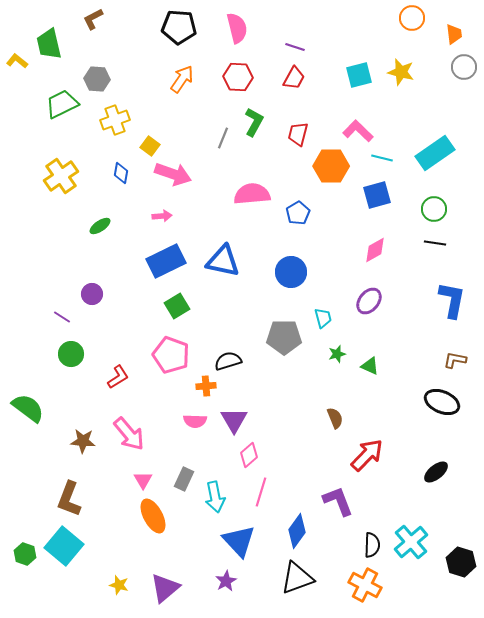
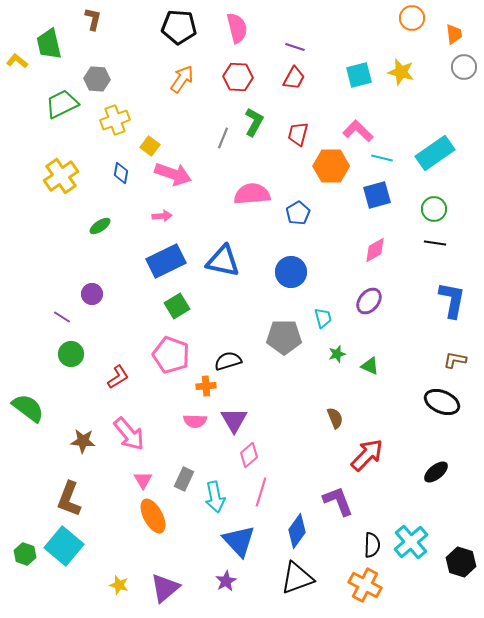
brown L-shape at (93, 19): rotated 130 degrees clockwise
